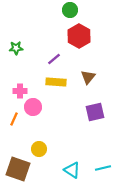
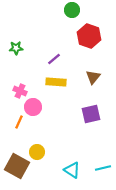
green circle: moved 2 px right
red hexagon: moved 10 px right; rotated 10 degrees counterclockwise
brown triangle: moved 5 px right
pink cross: rotated 24 degrees clockwise
purple square: moved 4 px left, 2 px down
orange line: moved 5 px right, 3 px down
yellow circle: moved 2 px left, 3 px down
brown square: moved 1 px left, 3 px up; rotated 10 degrees clockwise
